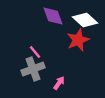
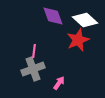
pink line: moved 1 px left, 1 px up; rotated 48 degrees clockwise
